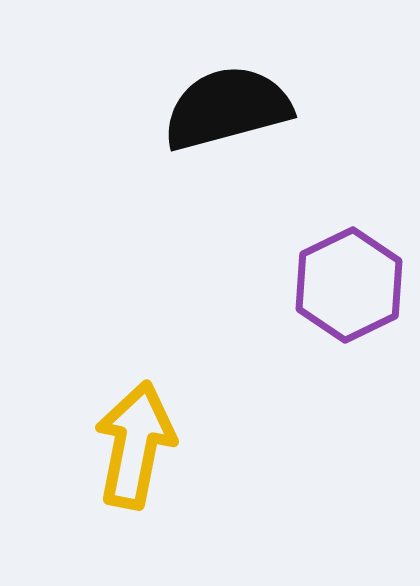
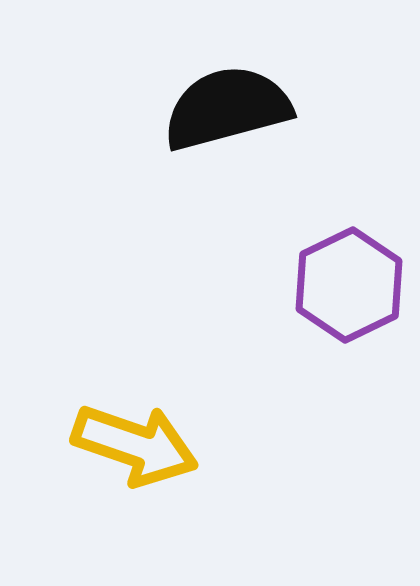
yellow arrow: rotated 98 degrees clockwise
